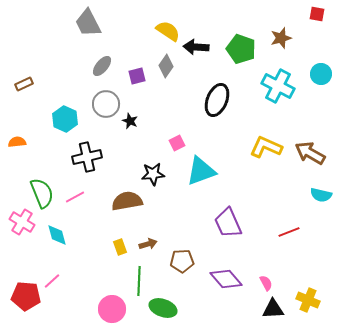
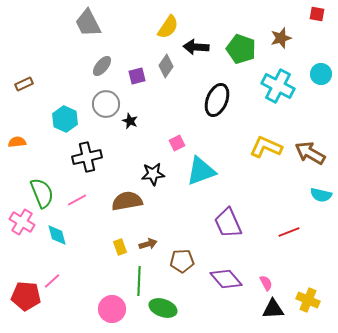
yellow semicircle at (168, 31): moved 4 px up; rotated 90 degrees clockwise
pink line at (75, 197): moved 2 px right, 3 px down
